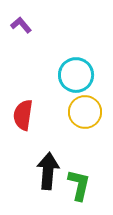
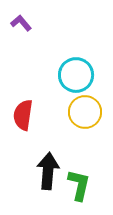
purple L-shape: moved 2 px up
